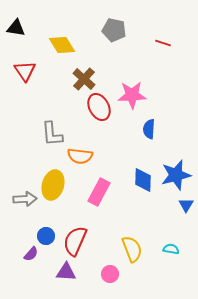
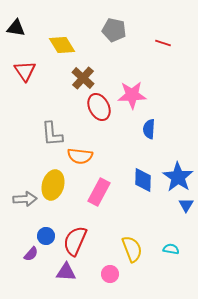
brown cross: moved 1 px left, 1 px up
blue star: moved 2 px right, 2 px down; rotated 24 degrees counterclockwise
